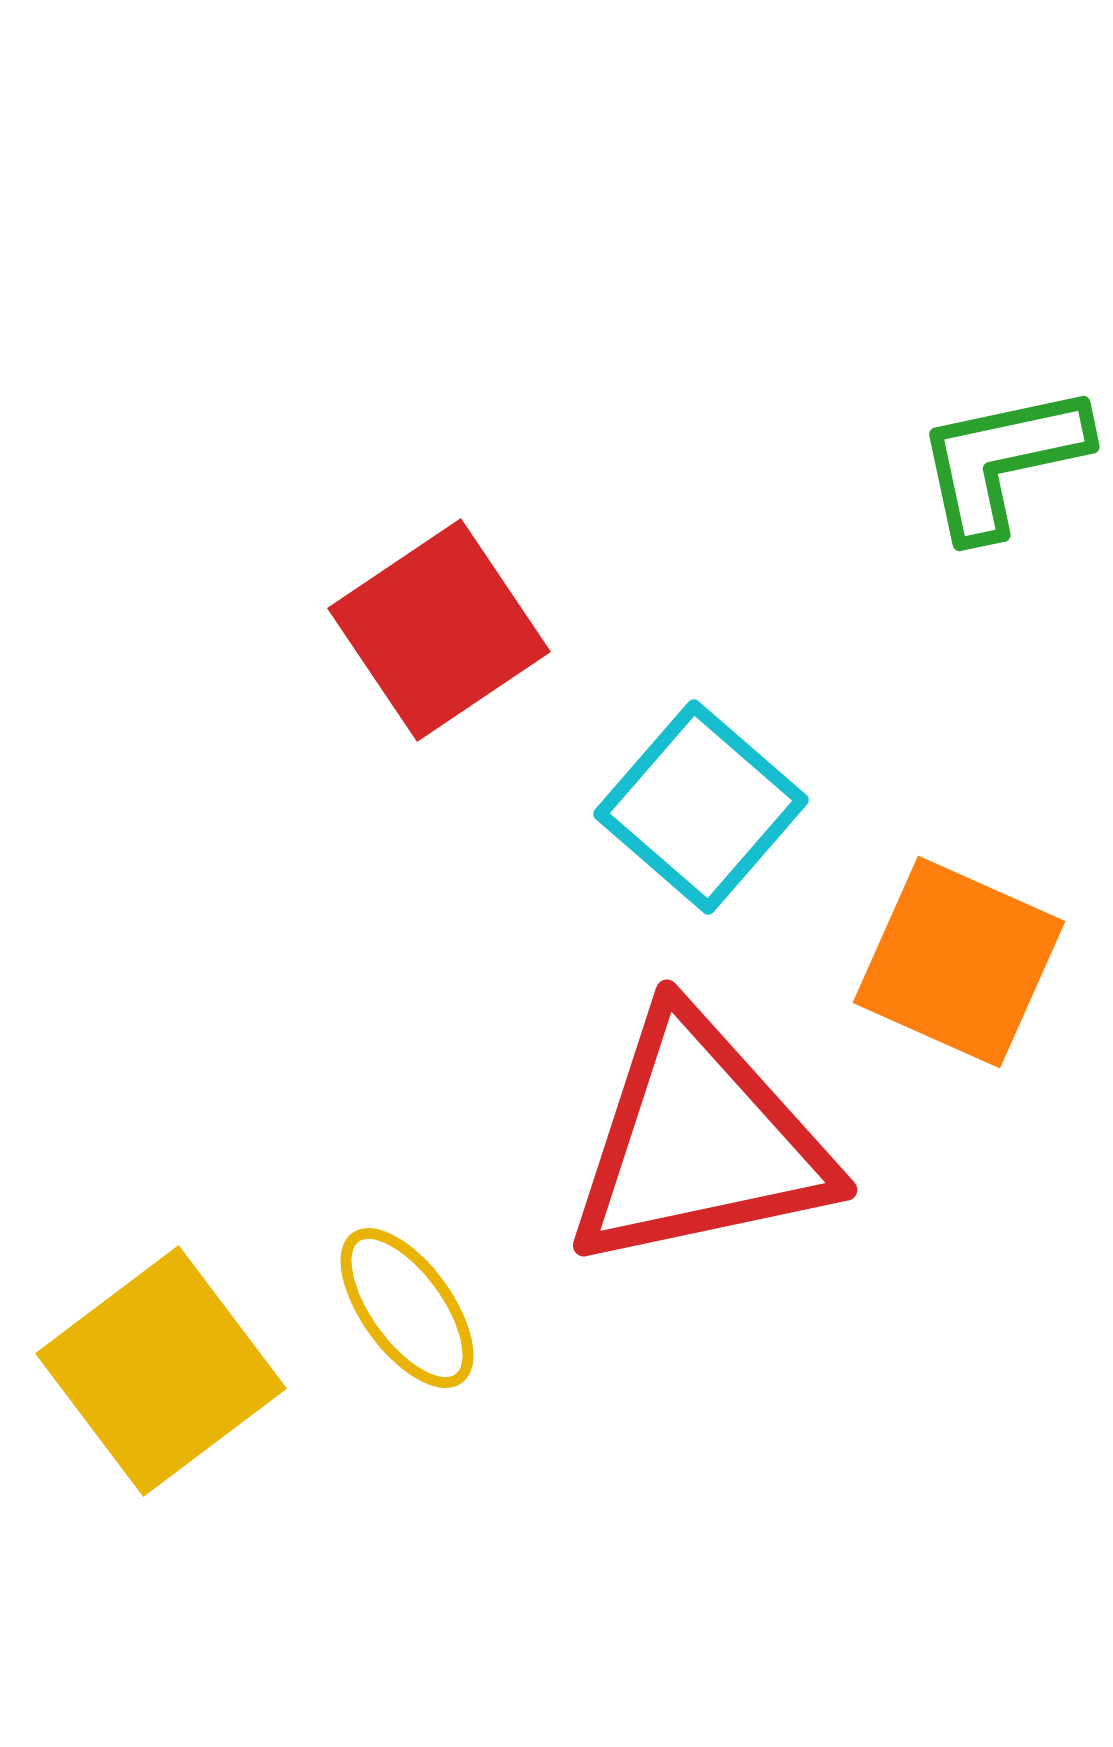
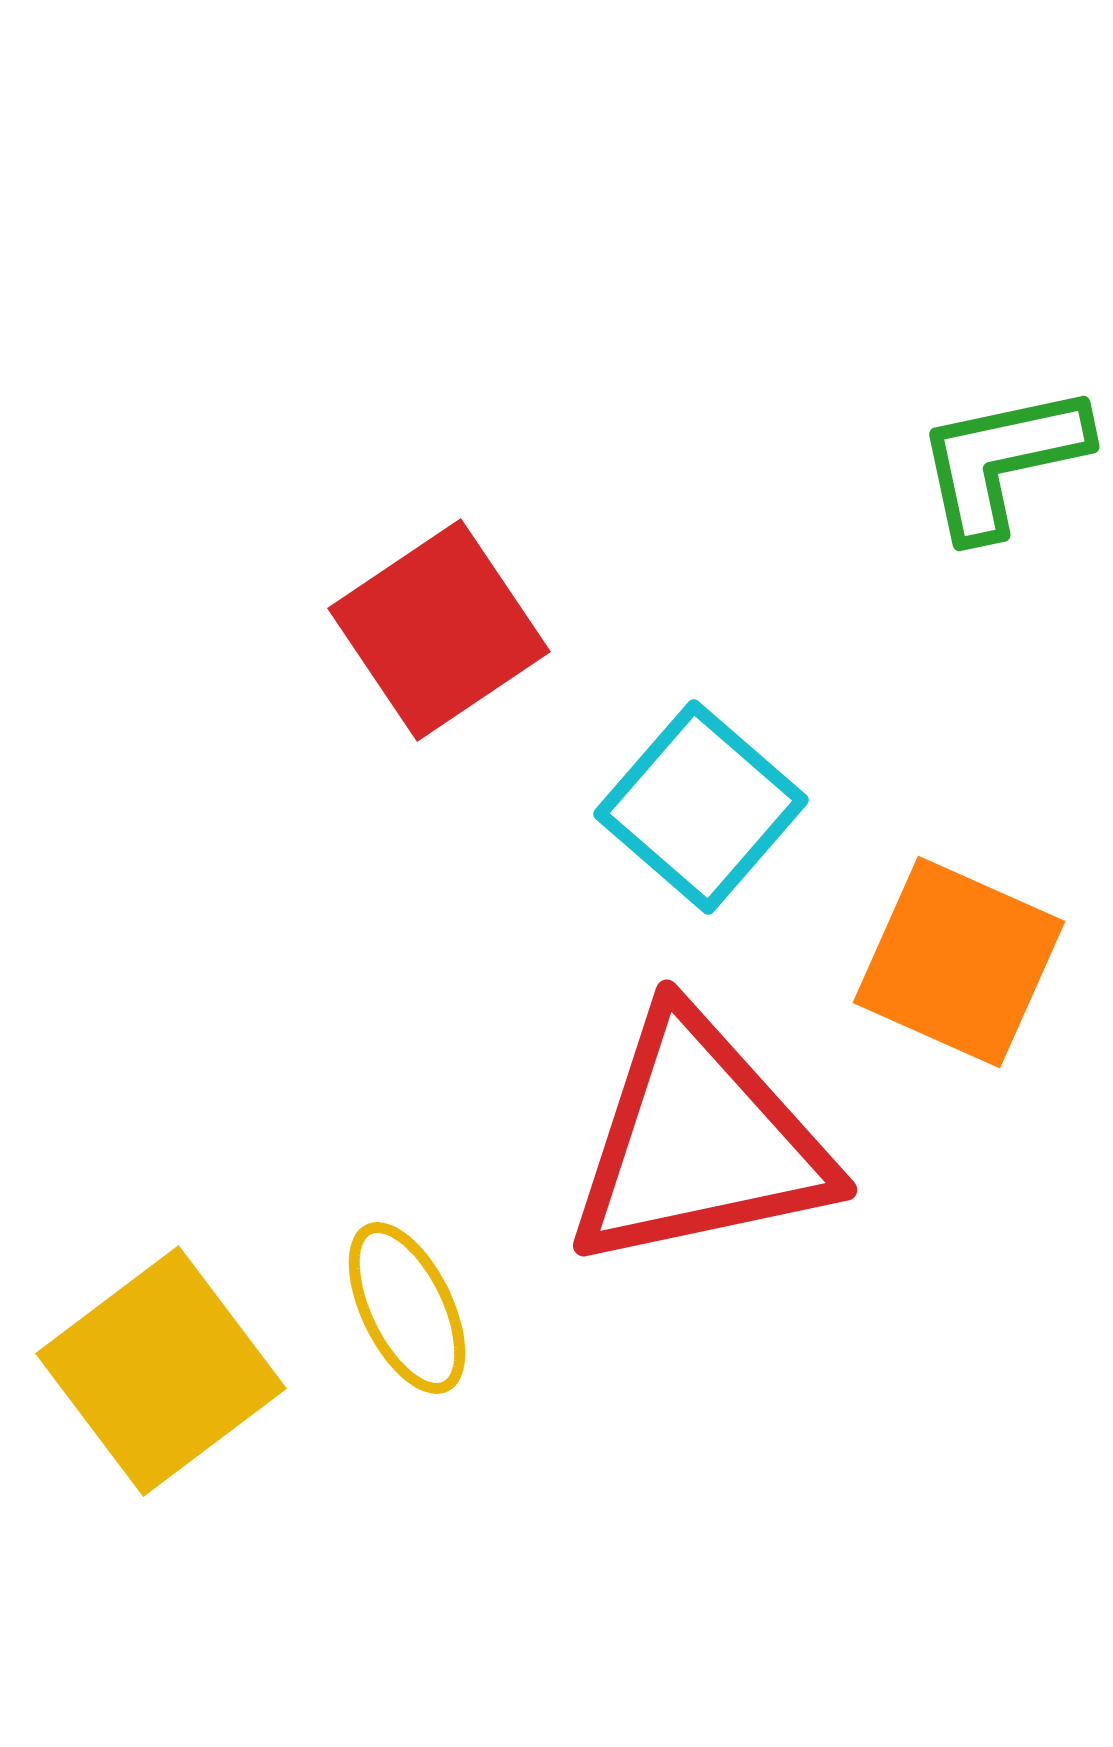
yellow ellipse: rotated 10 degrees clockwise
